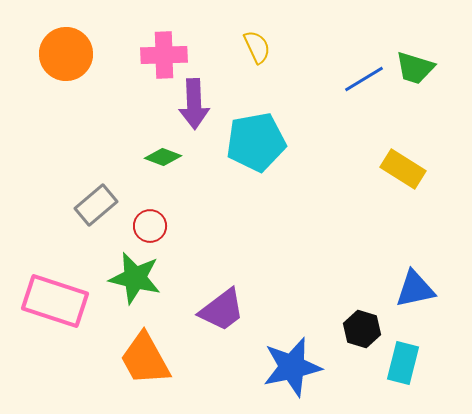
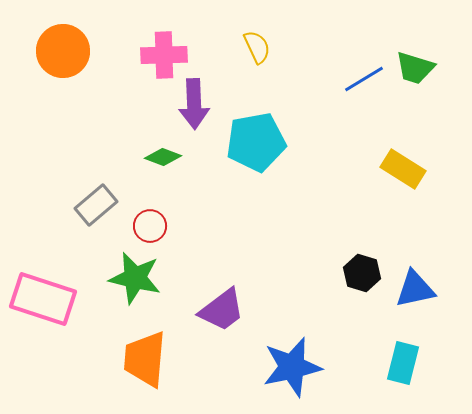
orange circle: moved 3 px left, 3 px up
pink rectangle: moved 12 px left, 2 px up
black hexagon: moved 56 px up
orange trapezoid: rotated 34 degrees clockwise
